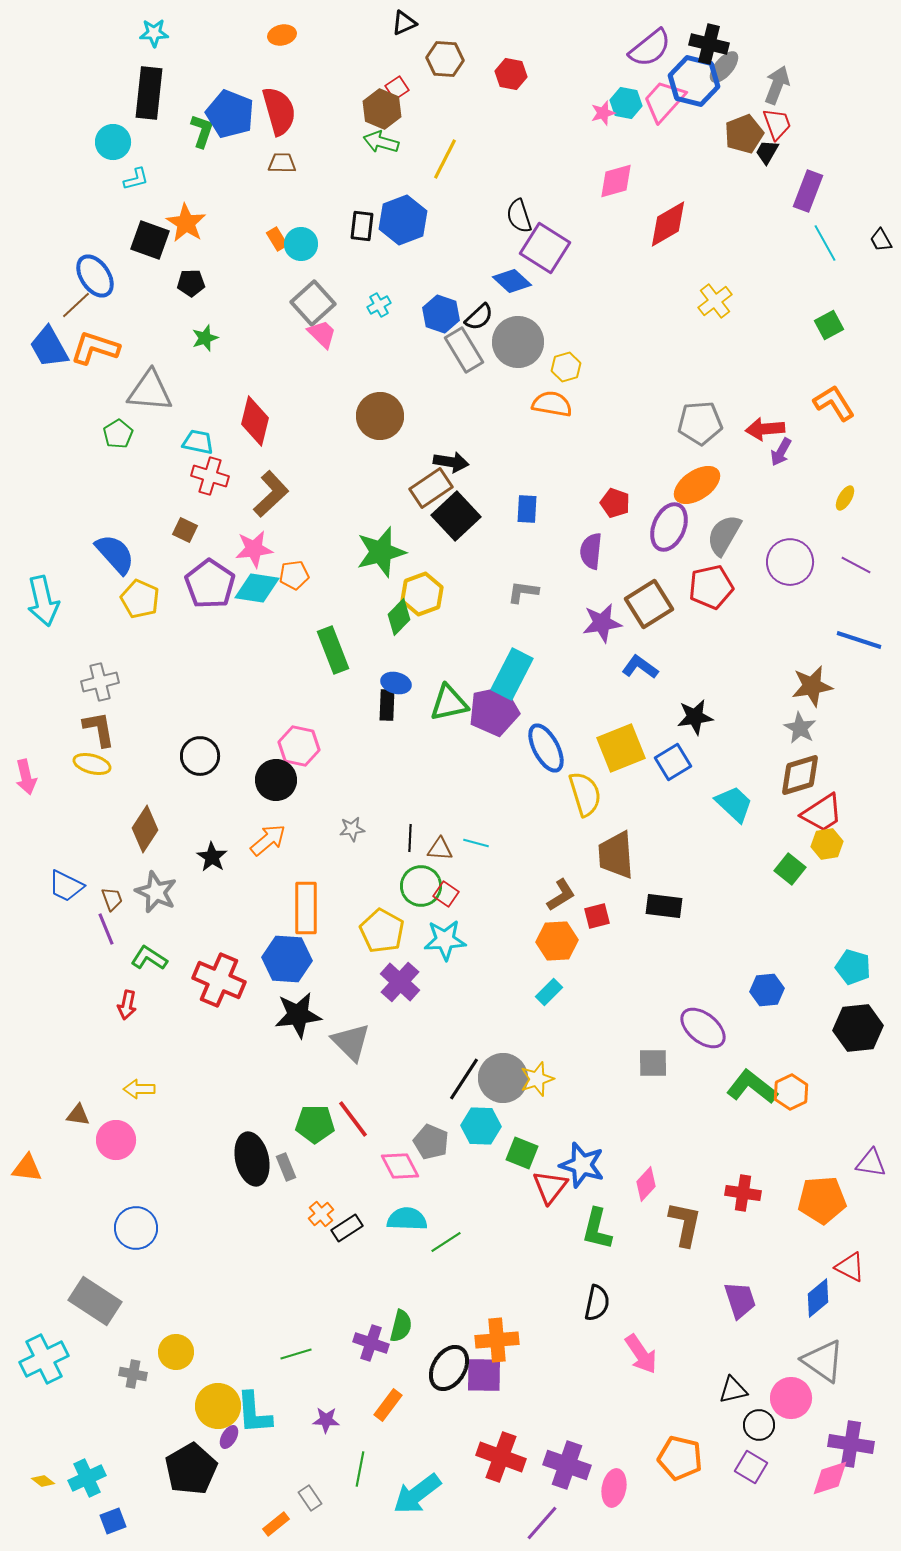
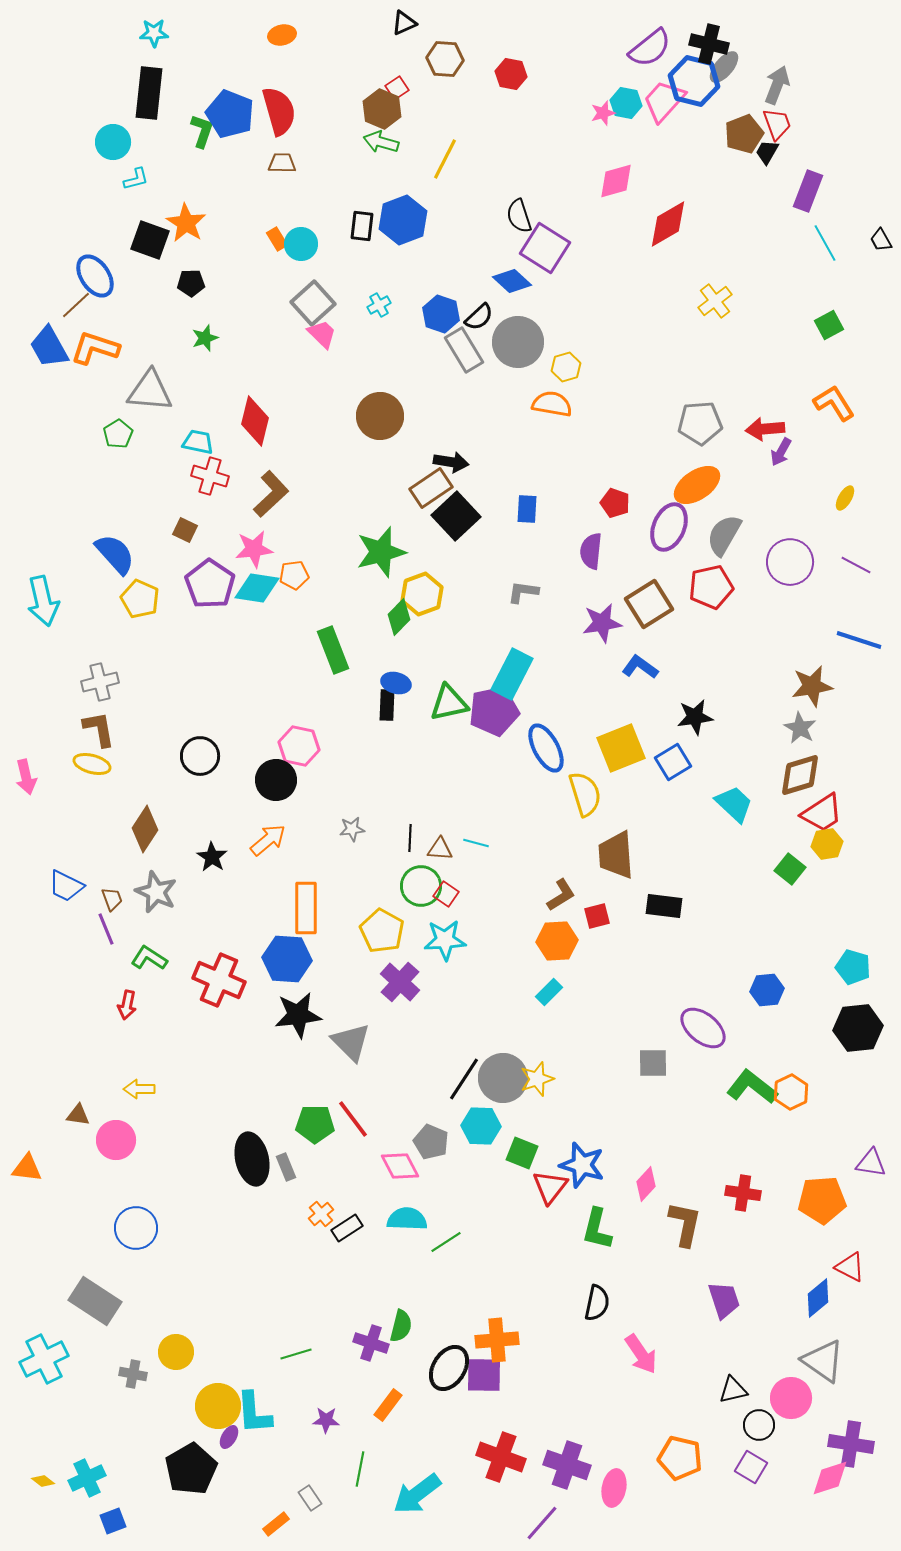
purple trapezoid at (740, 1300): moved 16 px left
